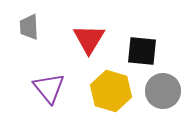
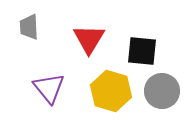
gray circle: moved 1 px left
